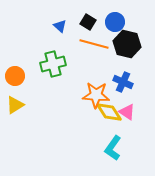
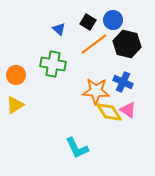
blue circle: moved 2 px left, 2 px up
blue triangle: moved 1 px left, 3 px down
orange line: rotated 52 degrees counterclockwise
green cross: rotated 25 degrees clockwise
orange circle: moved 1 px right, 1 px up
orange star: moved 4 px up
pink triangle: moved 1 px right, 2 px up
cyan L-shape: moved 36 px left; rotated 60 degrees counterclockwise
